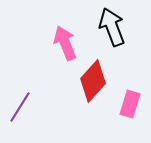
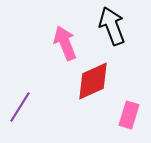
black arrow: moved 1 px up
red diamond: rotated 24 degrees clockwise
pink rectangle: moved 1 px left, 11 px down
